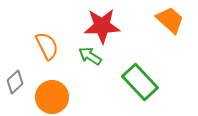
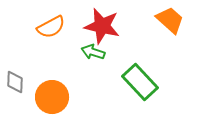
red star: rotated 15 degrees clockwise
orange semicircle: moved 4 px right, 19 px up; rotated 88 degrees clockwise
green arrow: moved 3 px right, 4 px up; rotated 15 degrees counterclockwise
gray diamond: rotated 45 degrees counterclockwise
